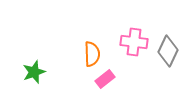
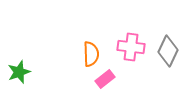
pink cross: moved 3 px left, 5 px down
orange semicircle: moved 1 px left
green star: moved 15 px left
